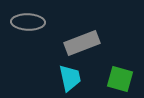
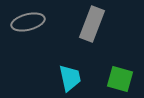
gray ellipse: rotated 16 degrees counterclockwise
gray rectangle: moved 10 px right, 19 px up; rotated 48 degrees counterclockwise
